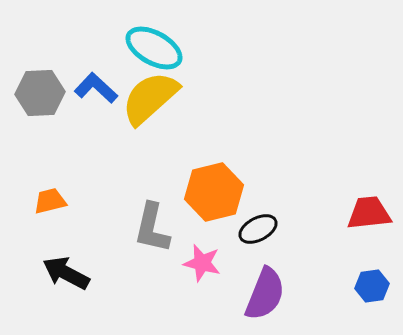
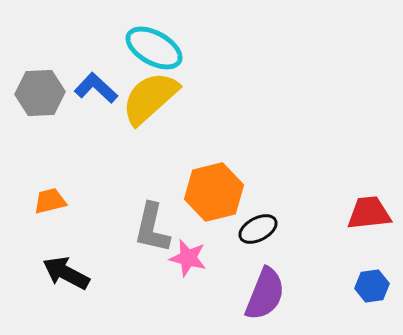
pink star: moved 14 px left, 5 px up
